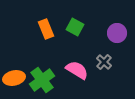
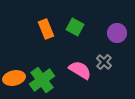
pink semicircle: moved 3 px right
